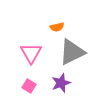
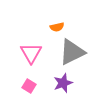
purple star: moved 2 px right
